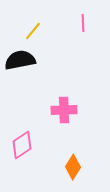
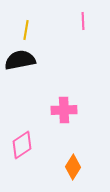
pink line: moved 2 px up
yellow line: moved 7 px left, 1 px up; rotated 30 degrees counterclockwise
